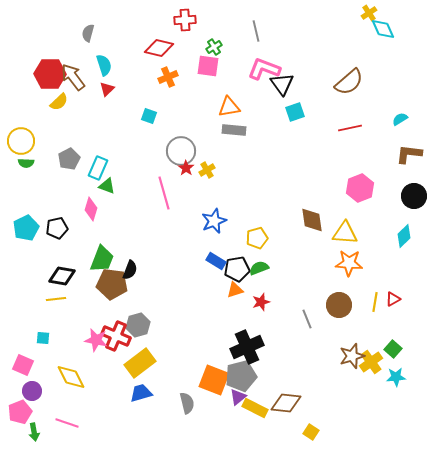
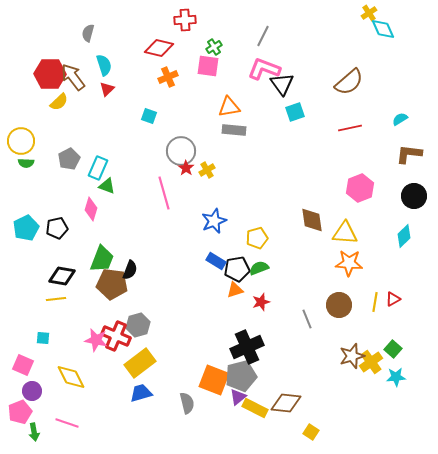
gray line at (256, 31): moved 7 px right, 5 px down; rotated 40 degrees clockwise
